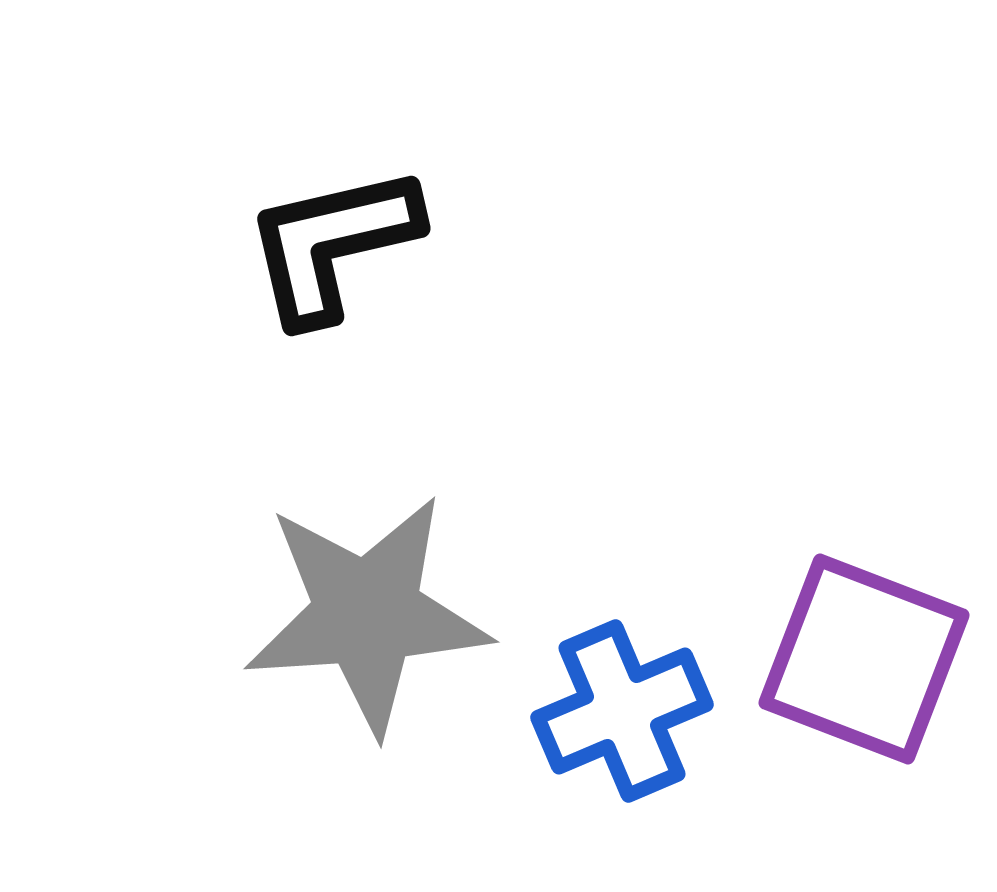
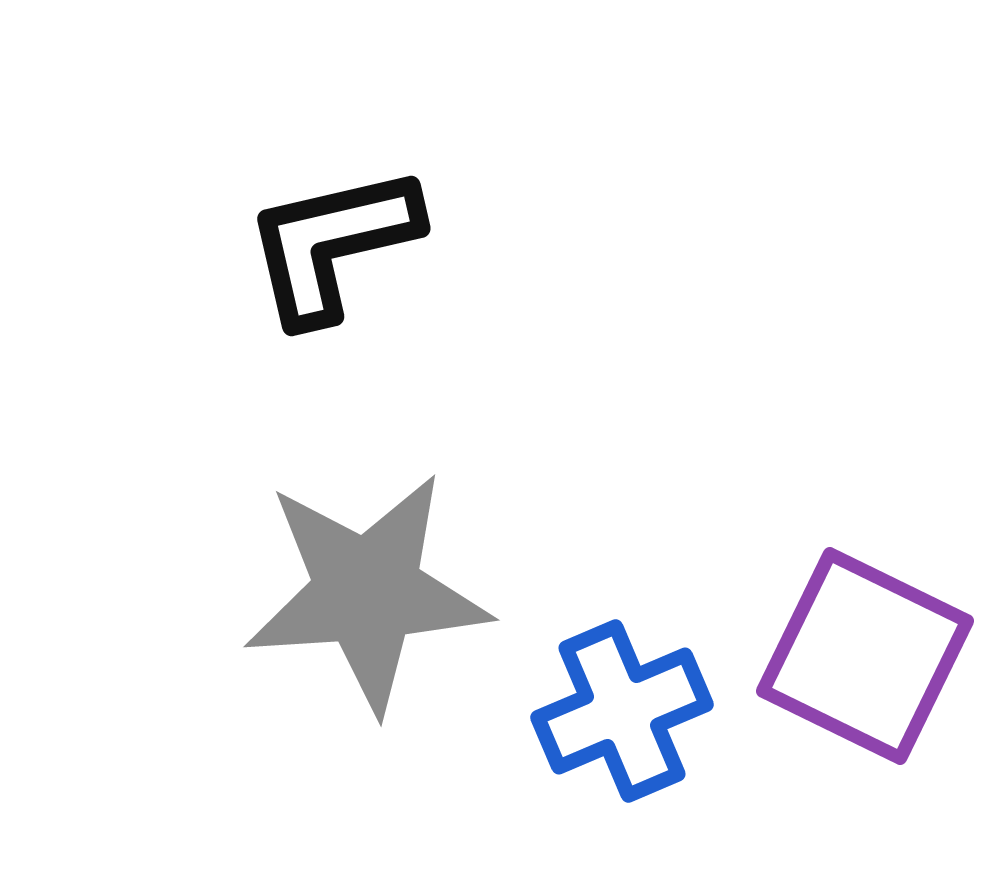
gray star: moved 22 px up
purple square: moved 1 px right, 3 px up; rotated 5 degrees clockwise
